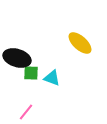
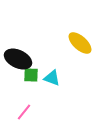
black ellipse: moved 1 px right, 1 px down; rotated 8 degrees clockwise
green square: moved 2 px down
pink line: moved 2 px left
